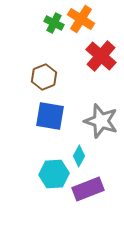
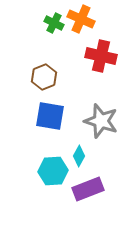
orange cross: rotated 8 degrees counterclockwise
red cross: rotated 28 degrees counterclockwise
cyan hexagon: moved 1 px left, 3 px up
